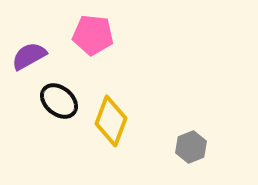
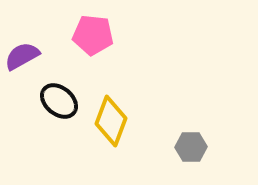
purple semicircle: moved 7 px left
gray hexagon: rotated 20 degrees clockwise
